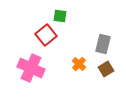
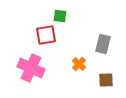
red square: rotated 30 degrees clockwise
brown square: moved 11 px down; rotated 28 degrees clockwise
